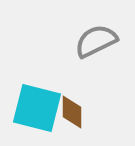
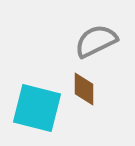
brown diamond: moved 12 px right, 23 px up
